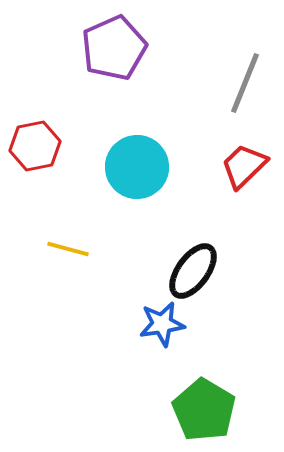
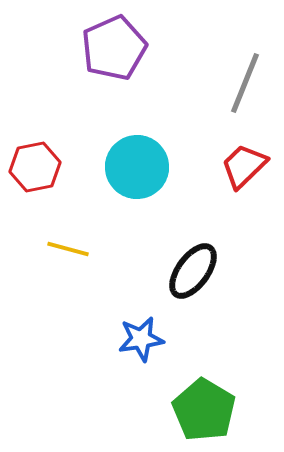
red hexagon: moved 21 px down
blue star: moved 21 px left, 15 px down
